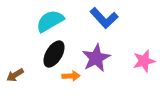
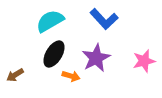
blue L-shape: moved 1 px down
orange arrow: rotated 18 degrees clockwise
